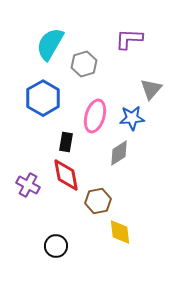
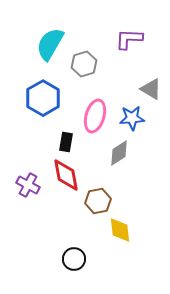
gray triangle: rotated 40 degrees counterclockwise
yellow diamond: moved 2 px up
black circle: moved 18 px right, 13 px down
